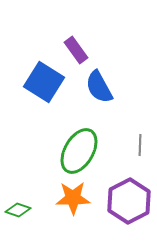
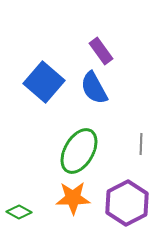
purple rectangle: moved 25 px right, 1 px down
blue square: rotated 9 degrees clockwise
blue semicircle: moved 5 px left, 1 px down
gray line: moved 1 px right, 1 px up
purple hexagon: moved 2 px left, 2 px down
green diamond: moved 1 px right, 2 px down; rotated 10 degrees clockwise
